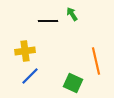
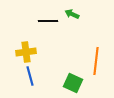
green arrow: rotated 32 degrees counterclockwise
yellow cross: moved 1 px right, 1 px down
orange line: rotated 20 degrees clockwise
blue line: rotated 60 degrees counterclockwise
